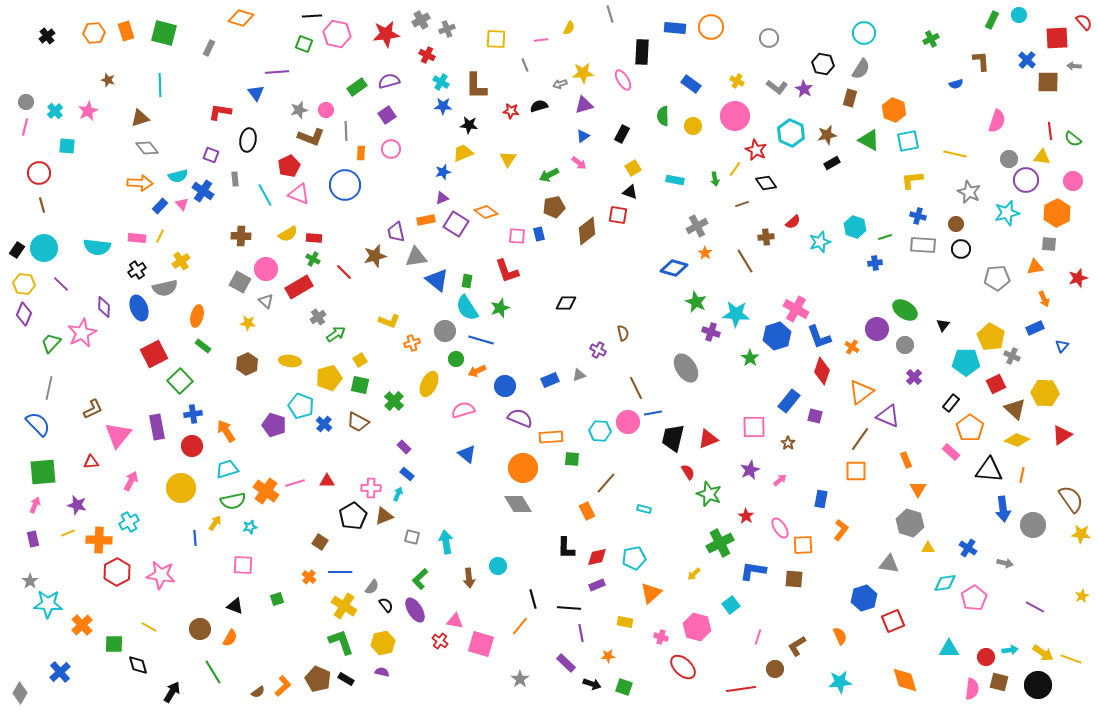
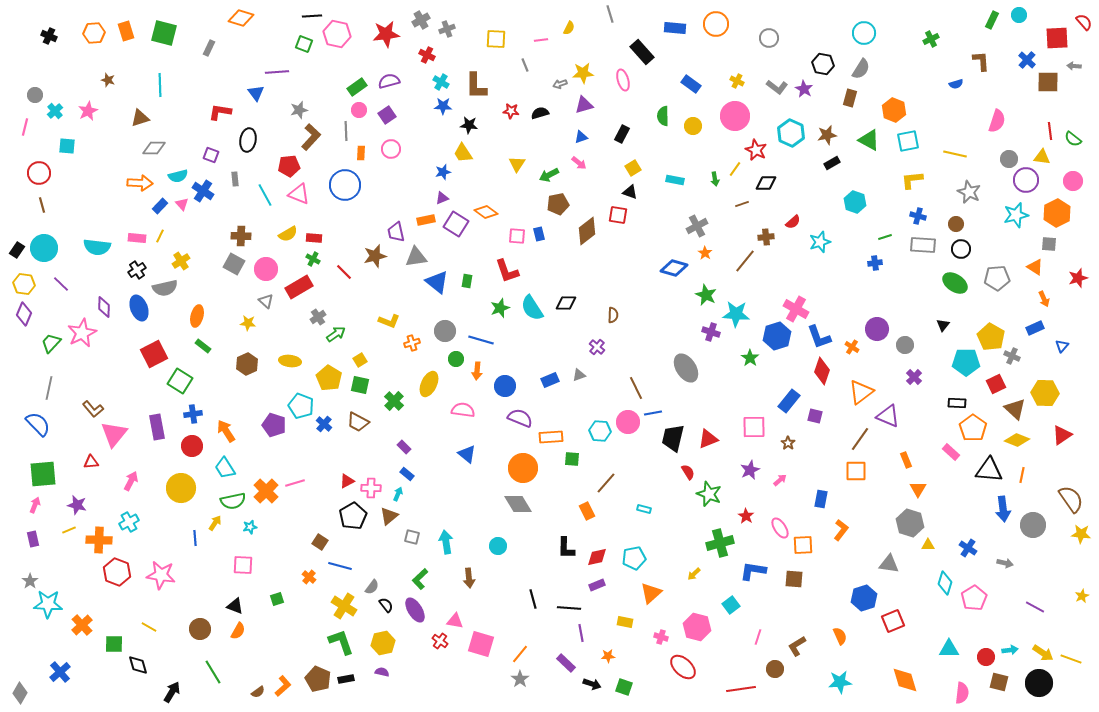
orange circle at (711, 27): moved 5 px right, 3 px up
black cross at (47, 36): moved 2 px right; rotated 28 degrees counterclockwise
black rectangle at (642, 52): rotated 45 degrees counterclockwise
pink ellipse at (623, 80): rotated 15 degrees clockwise
gray circle at (26, 102): moved 9 px right, 7 px up
black semicircle at (539, 106): moved 1 px right, 7 px down
pink circle at (326, 110): moved 33 px right
blue triangle at (583, 136): moved 2 px left, 1 px down; rotated 16 degrees clockwise
brown L-shape at (311, 137): rotated 68 degrees counterclockwise
gray diamond at (147, 148): moved 7 px right; rotated 50 degrees counterclockwise
yellow trapezoid at (463, 153): rotated 100 degrees counterclockwise
yellow triangle at (508, 159): moved 9 px right, 5 px down
red pentagon at (289, 166): rotated 20 degrees clockwise
black diamond at (766, 183): rotated 55 degrees counterclockwise
brown pentagon at (554, 207): moved 4 px right, 3 px up
cyan star at (1007, 213): moved 9 px right, 2 px down
cyan hexagon at (855, 227): moved 25 px up
brown line at (745, 261): rotated 70 degrees clockwise
orange triangle at (1035, 267): rotated 42 degrees clockwise
blue triangle at (437, 280): moved 2 px down
gray square at (240, 282): moved 6 px left, 18 px up
green star at (696, 302): moved 10 px right, 7 px up
cyan semicircle at (467, 308): moved 65 px right
green ellipse at (905, 310): moved 50 px right, 27 px up
brown semicircle at (623, 333): moved 10 px left, 18 px up; rotated 14 degrees clockwise
purple cross at (598, 350): moved 1 px left, 3 px up; rotated 14 degrees clockwise
orange arrow at (477, 371): rotated 60 degrees counterclockwise
yellow pentagon at (329, 378): rotated 25 degrees counterclockwise
green square at (180, 381): rotated 15 degrees counterclockwise
black rectangle at (951, 403): moved 6 px right; rotated 54 degrees clockwise
brown L-shape at (93, 409): rotated 75 degrees clockwise
pink semicircle at (463, 410): rotated 25 degrees clockwise
orange pentagon at (970, 428): moved 3 px right
pink triangle at (118, 435): moved 4 px left, 1 px up
cyan trapezoid at (227, 469): moved 2 px left, 1 px up; rotated 105 degrees counterclockwise
green square at (43, 472): moved 2 px down
red triangle at (327, 481): moved 20 px right; rotated 28 degrees counterclockwise
orange cross at (266, 491): rotated 10 degrees clockwise
brown triangle at (384, 516): moved 5 px right; rotated 18 degrees counterclockwise
yellow line at (68, 533): moved 1 px right, 3 px up
green cross at (720, 543): rotated 12 degrees clockwise
yellow triangle at (928, 548): moved 3 px up
cyan circle at (498, 566): moved 20 px up
red hexagon at (117, 572): rotated 12 degrees counterclockwise
blue line at (340, 572): moved 6 px up; rotated 15 degrees clockwise
cyan diamond at (945, 583): rotated 65 degrees counterclockwise
orange line at (520, 626): moved 28 px down
orange semicircle at (230, 638): moved 8 px right, 7 px up
black rectangle at (346, 679): rotated 42 degrees counterclockwise
black circle at (1038, 685): moved 1 px right, 2 px up
pink semicircle at (972, 689): moved 10 px left, 4 px down
